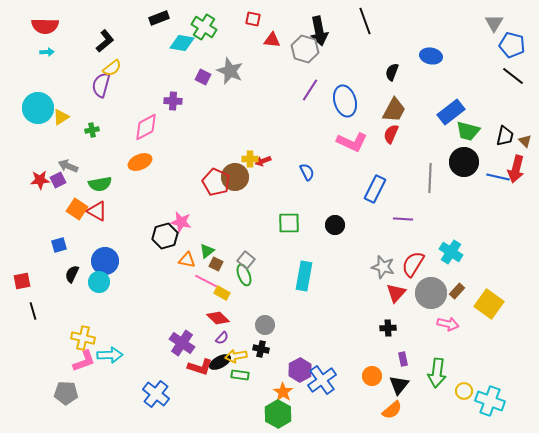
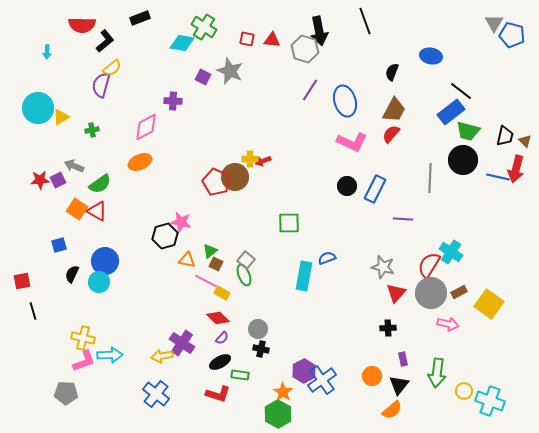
black rectangle at (159, 18): moved 19 px left
red square at (253, 19): moved 6 px left, 20 px down
red semicircle at (45, 26): moved 37 px right, 1 px up
blue pentagon at (512, 45): moved 10 px up
cyan arrow at (47, 52): rotated 96 degrees clockwise
black line at (513, 76): moved 52 px left, 15 px down
red semicircle at (391, 134): rotated 18 degrees clockwise
black circle at (464, 162): moved 1 px left, 2 px up
gray arrow at (68, 166): moved 6 px right
blue semicircle at (307, 172): moved 20 px right, 86 px down; rotated 84 degrees counterclockwise
green semicircle at (100, 184): rotated 25 degrees counterclockwise
black circle at (335, 225): moved 12 px right, 39 px up
green triangle at (207, 251): moved 3 px right
red semicircle at (413, 264): moved 16 px right, 1 px down
brown rectangle at (457, 291): moved 2 px right, 1 px down; rotated 21 degrees clockwise
gray circle at (265, 325): moved 7 px left, 4 px down
yellow arrow at (236, 356): moved 74 px left
red L-shape at (200, 367): moved 18 px right, 27 px down
purple hexagon at (300, 370): moved 4 px right, 1 px down
